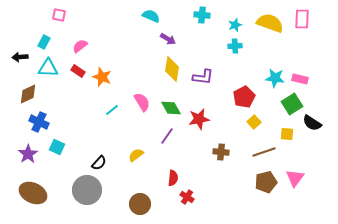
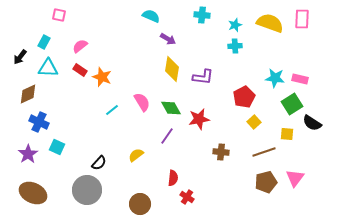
black arrow at (20, 57): rotated 49 degrees counterclockwise
red rectangle at (78, 71): moved 2 px right, 1 px up
